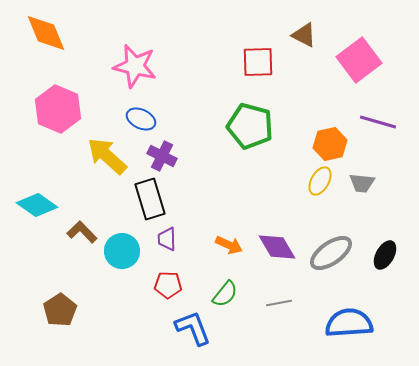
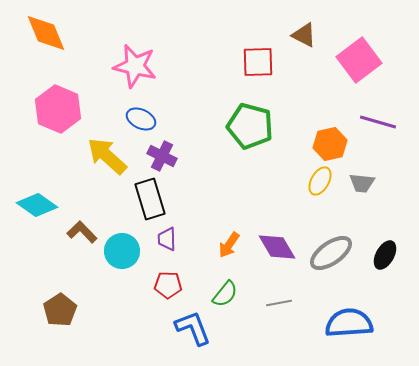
orange arrow: rotated 100 degrees clockwise
